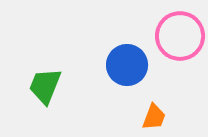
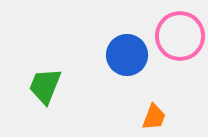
blue circle: moved 10 px up
